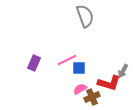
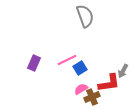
blue square: moved 1 px right; rotated 32 degrees counterclockwise
red L-shape: rotated 25 degrees counterclockwise
pink semicircle: moved 1 px right
